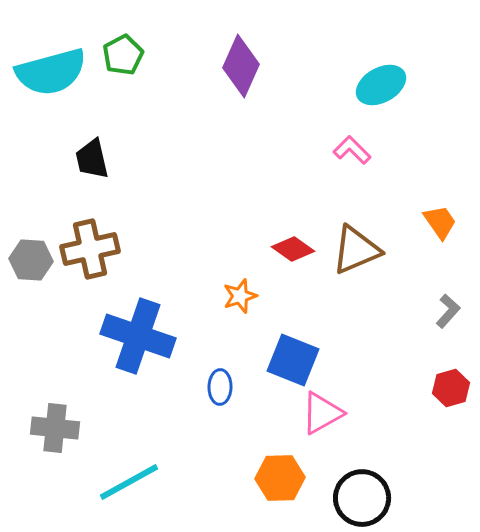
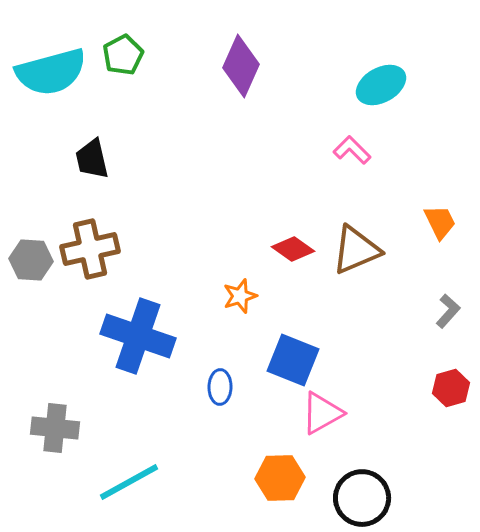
orange trapezoid: rotated 9 degrees clockwise
